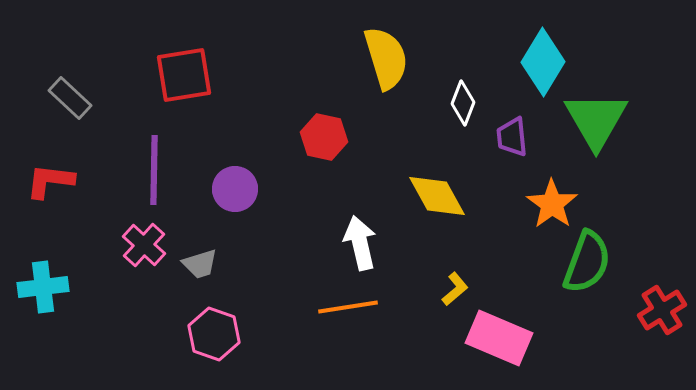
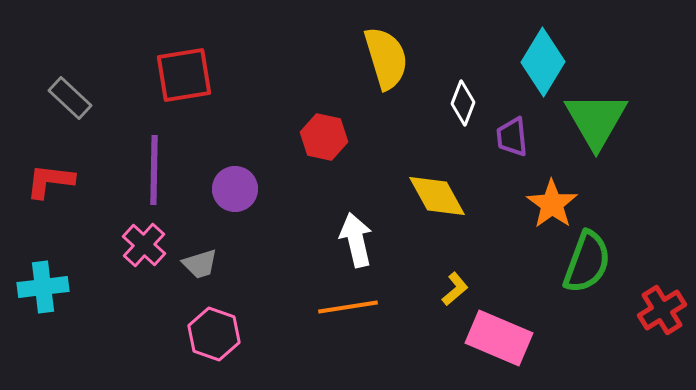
white arrow: moved 4 px left, 3 px up
